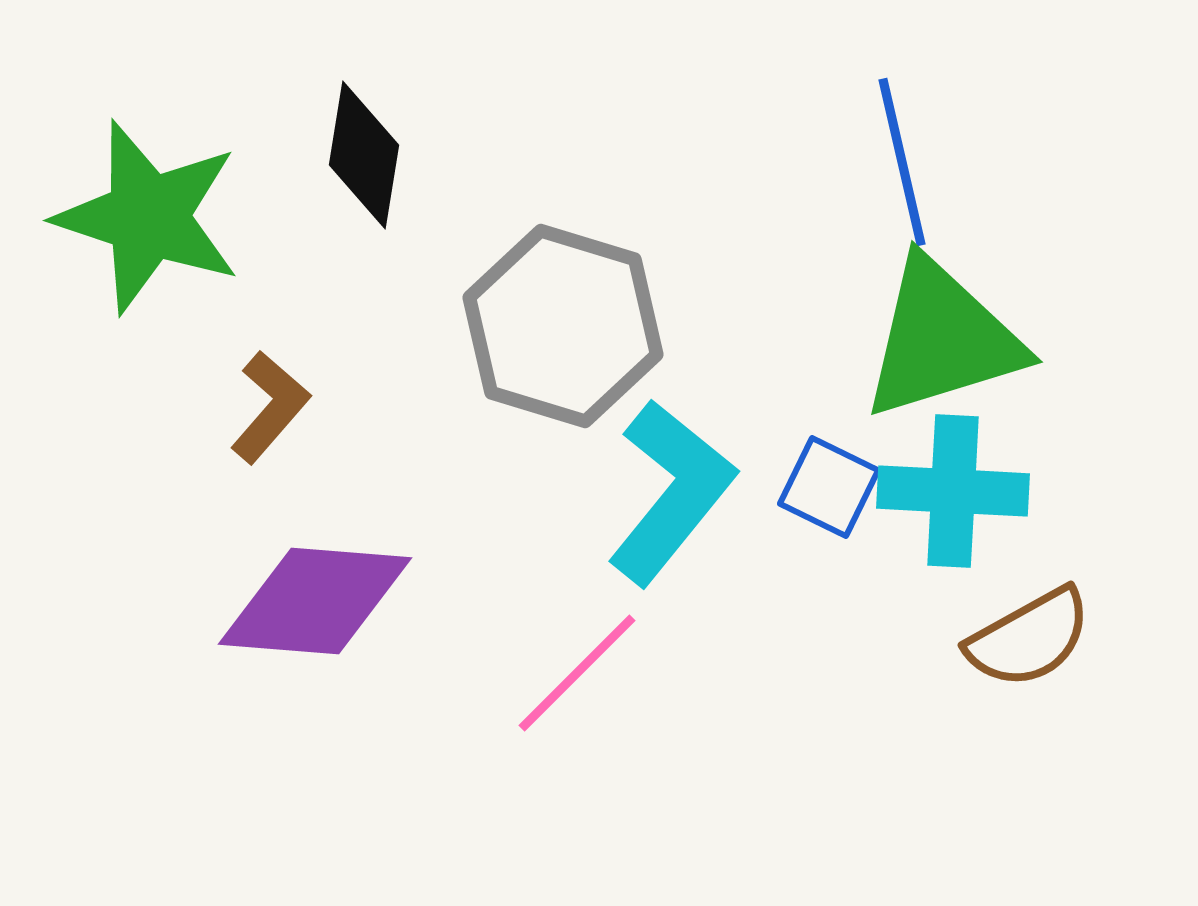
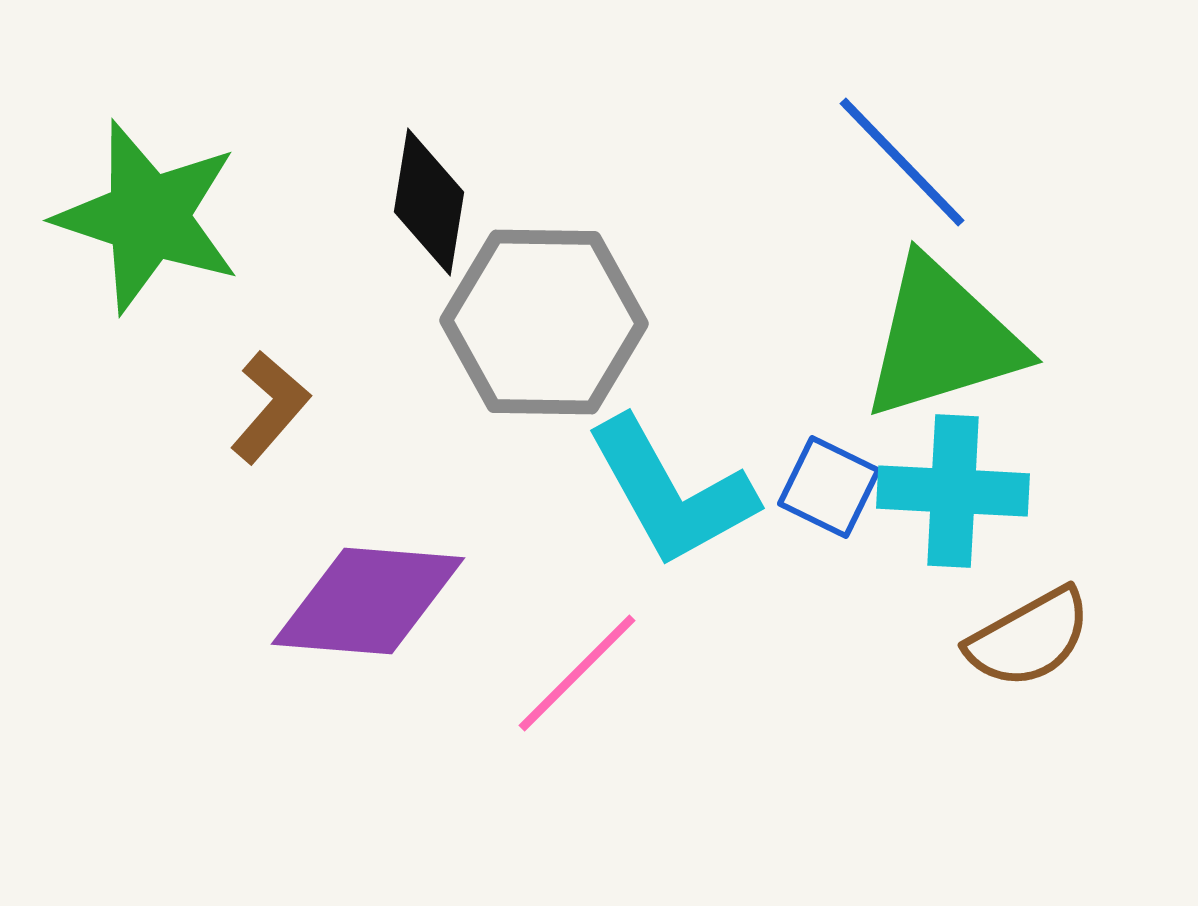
black diamond: moved 65 px right, 47 px down
blue line: rotated 31 degrees counterclockwise
gray hexagon: moved 19 px left, 4 px up; rotated 16 degrees counterclockwise
cyan L-shape: rotated 112 degrees clockwise
purple diamond: moved 53 px right
